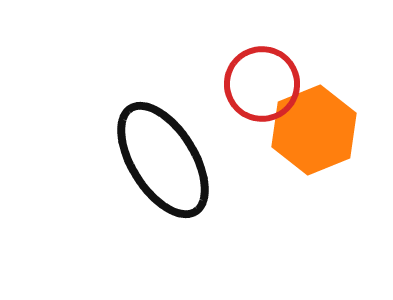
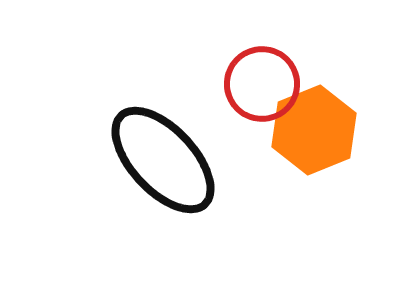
black ellipse: rotated 11 degrees counterclockwise
